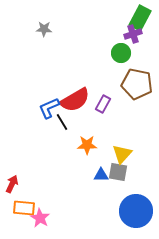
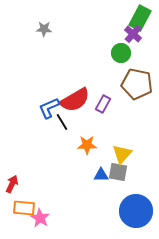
purple cross: rotated 30 degrees counterclockwise
